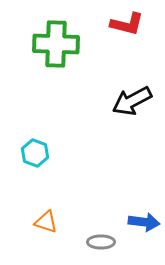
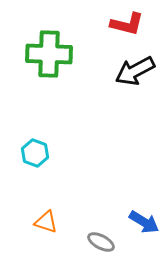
green cross: moved 7 px left, 10 px down
black arrow: moved 3 px right, 30 px up
blue arrow: rotated 24 degrees clockwise
gray ellipse: rotated 28 degrees clockwise
